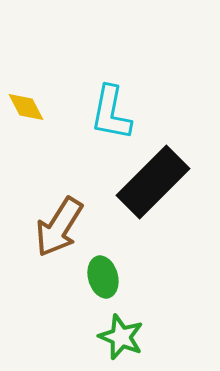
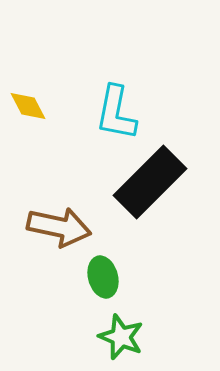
yellow diamond: moved 2 px right, 1 px up
cyan L-shape: moved 5 px right
black rectangle: moved 3 px left
brown arrow: rotated 110 degrees counterclockwise
